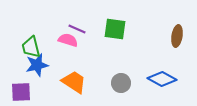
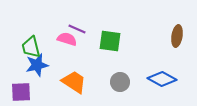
green square: moved 5 px left, 12 px down
pink semicircle: moved 1 px left, 1 px up
gray circle: moved 1 px left, 1 px up
